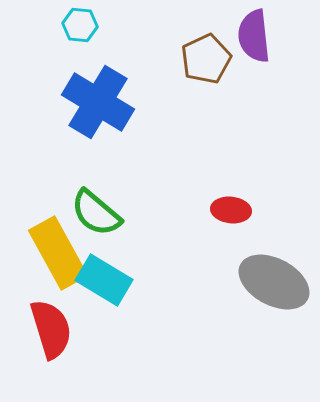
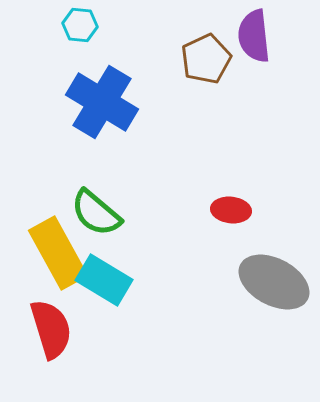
blue cross: moved 4 px right
